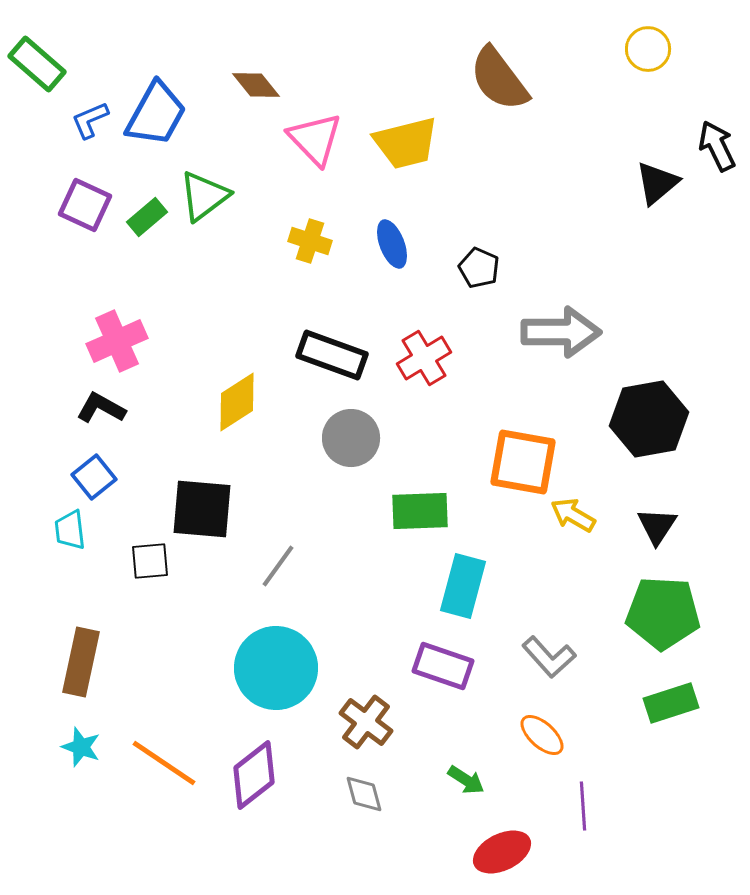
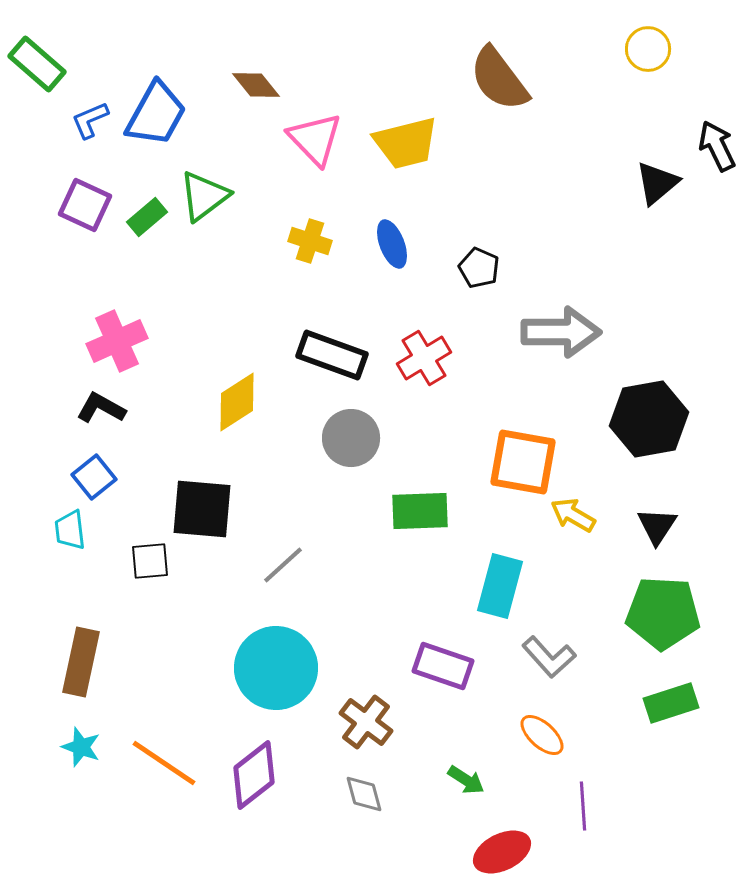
gray line at (278, 566): moved 5 px right, 1 px up; rotated 12 degrees clockwise
cyan rectangle at (463, 586): moved 37 px right
